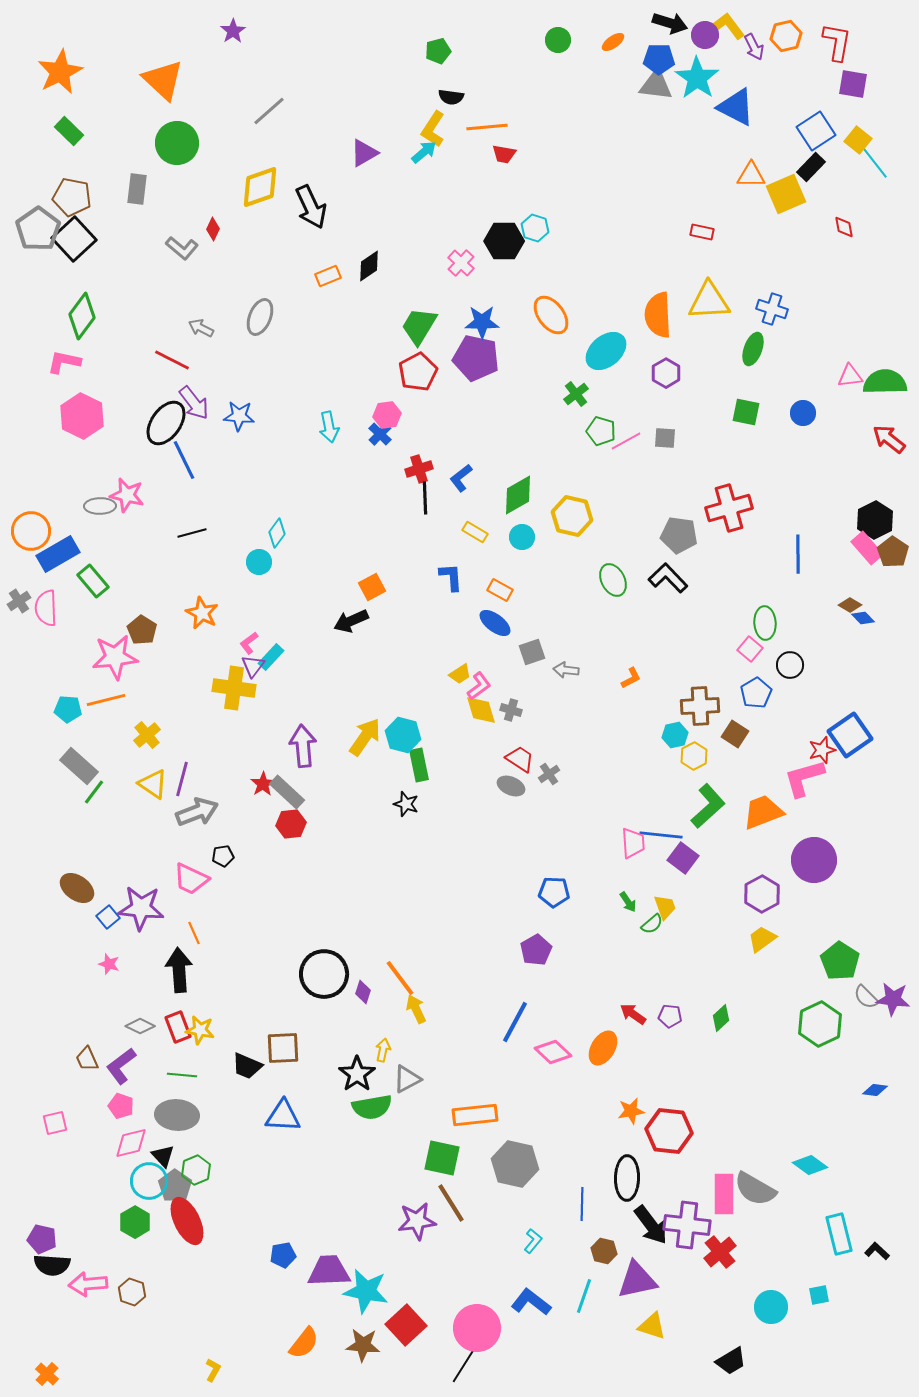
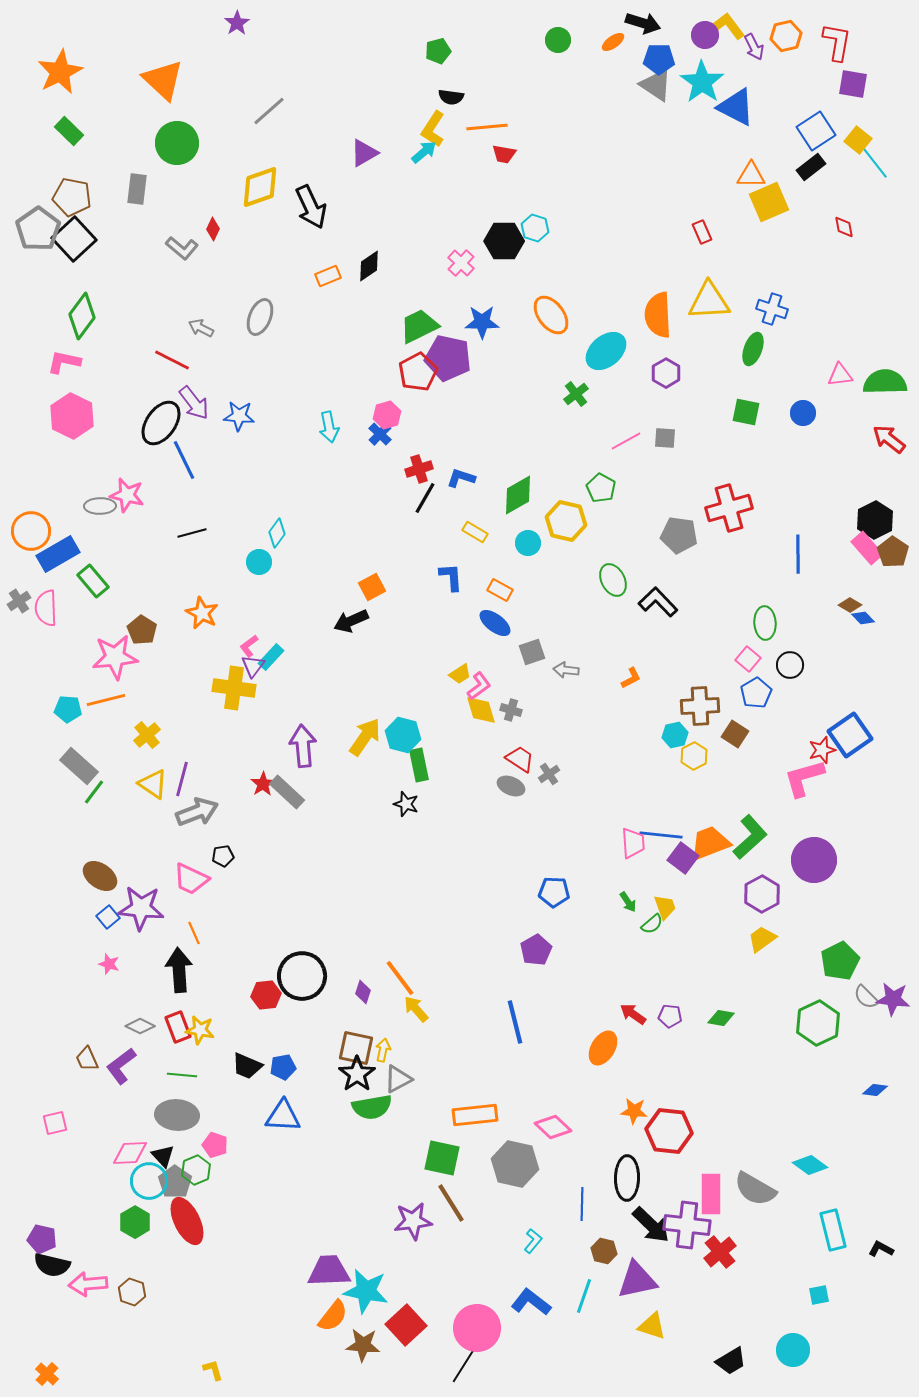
black arrow at (670, 23): moved 27 px left
purple star at (233, 31): moved 4 px right, 8 px up
cyan star at (697, 78): moved 5 px right, 4 px down
gray triangle at (656, 85): rotated 27 degrees clockwise
black rectangle at (811, 167): rotated 8 degrees clockwise
yellow square at (786, 194): moved 17 px left, 8 px down
red rectangle at (702, 232): rotated 55 degrees clockwise
green trapezoid at (419, 326): rotated 33 degrees clockwise
purple pentagon at (476, 358): moved 28 px left
pink triangle at (850, 376): moved 10 px left, 1 px up
pink hexagon at (387, 415): rotated 8 degrees counterclockwise
pink hexagon at (82, 416): moved 10 px left
black ellipse at (166, 423): moved 5 px left
green pentagon at (601, 431): moved 57 px down; rotated 12 degrees clockwise
blue L-shape at (461, 478): rotated 56 degrees clockwise
black line at (425, 498): rotated 32 degrees clockwise
yellow hexagon at (572, 516): moved 6 px left, 5 px down
cyan circle at (522, 537): moved 6 px right, 6 px down
black L-shape at (668, 578): moved 10 px left, 24 px down
pink L-shape at (249, 643): moved 3 px down
pink square at (750, 649): moved 2 px left, 10 px down
green L-shape at (708, 806): moved 42 px right, 31 px down
orange trapezoid at (763, 812): moved 53 px left, 31 px down
red hexagon at (291, 824): moved 25 px left, 171 px down
brown ellipse at (77, 888): moved 23 px right, 12 px up
green pentagon at (840, 961): rotated 12 degrees clockwise
black circle at (324, 974): moved 22 px left, 2 px down
yellow arrow at (416, 1009): rotated 16 degrees counterclockwise
green diamond at (721, 1018): rotated 52 degrees clockwise
blue line at (515, 1022): rotated 42 degrees counterclockwise
green hexagon at (820, 1024): moved 2 px left, 1 px up
brown square at (283, 1048): moved 73 px right; rotated 15 degrees clockwise
pink diamond at (553, 1052): moved 75 px down
gray triangle at (407, 1079): moved 9 px left
pink pentagon at (121, 1106): moved 94 px right, 39 px down
orange star at (631, 1111): moved 3 px right; rotated 16 degrees clockwise
pink diamond at (131, 1143): moved 1 px left, 10 px down; rotated 12 degrees clockwise
gray pentagon at (175, 1186): moved 4 px up
pink rectangle at (724, 1194): moved 13 px left
purple star at (417, 1221): moved 4 px left
black arrow at (651, 1225): rotated 9 degrees counterclockwise
cyan rectangle at (839, 1234): moved 6 px left, 4 px up
black L-shape at (877, 1251): moved 4 px right, 2 px up; rotated 15 degrees counterclockwise
blue pentagon at (283, 1255): moved 188 px up
black semicircle at (52, 1265): rotated 9 degrees clockwise
cyan circle at (771, 1307): moved 22 px right, 43 px down
orange semicircle at (304, 1343): moved 29 px right, 27 px up
yellow L-shape at (213, 1370): rotated 45 degrees counterclockwise
